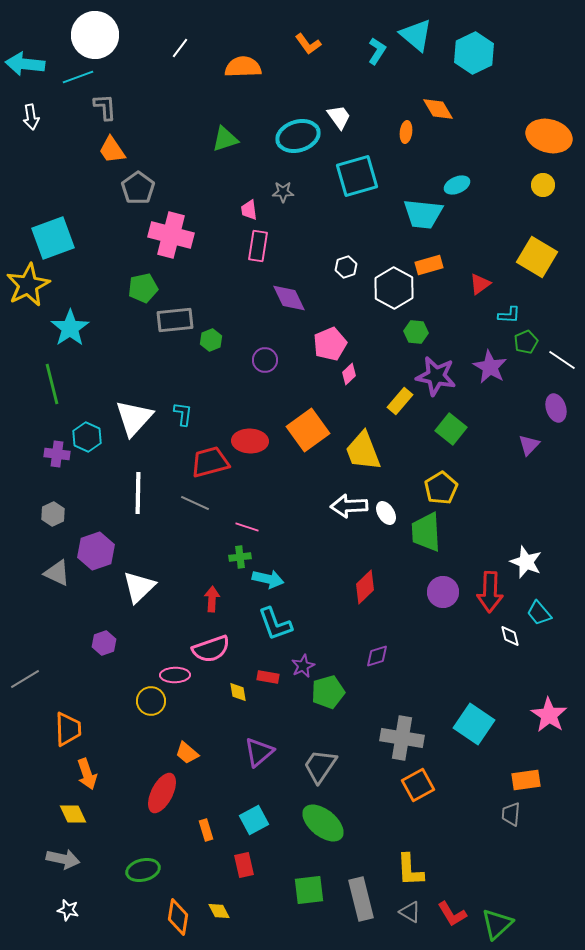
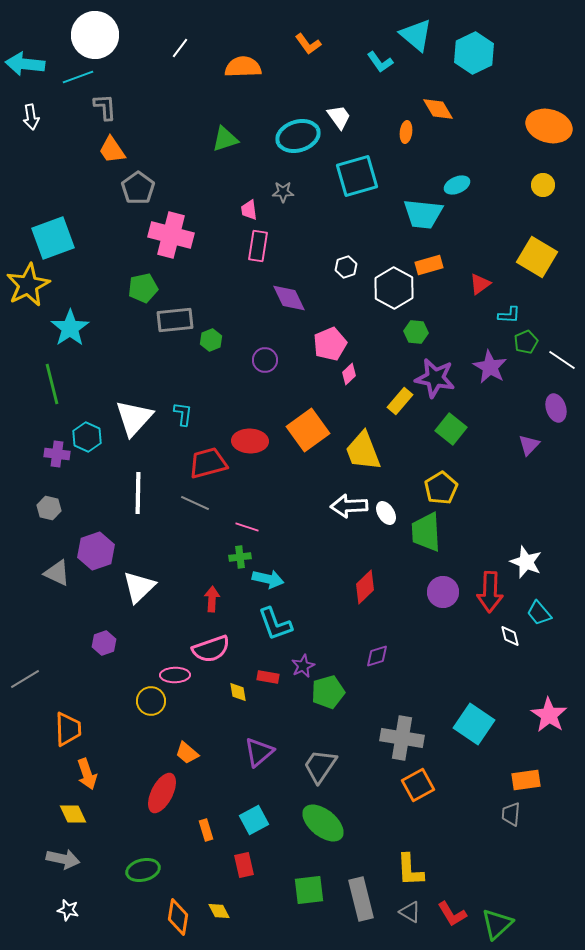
cyan L-shape at (377, 51): moved 3 px right, 11 px down; rotated 112 degrees clockwise
orange ellipse at (549, 136): moved 10 px up
purple star at (436, 376): moved 1 px left, 2 px down
red trapezoid at (210, 462): moved 2 px left, 1 px down
gray hexagon at (53, 514): moved 4 px left, 6 px up; rotated 20 degrees counterclockwise
